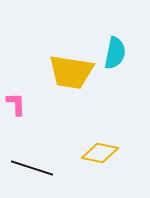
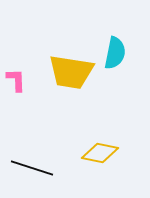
pink L-shape: moved 24 px up
